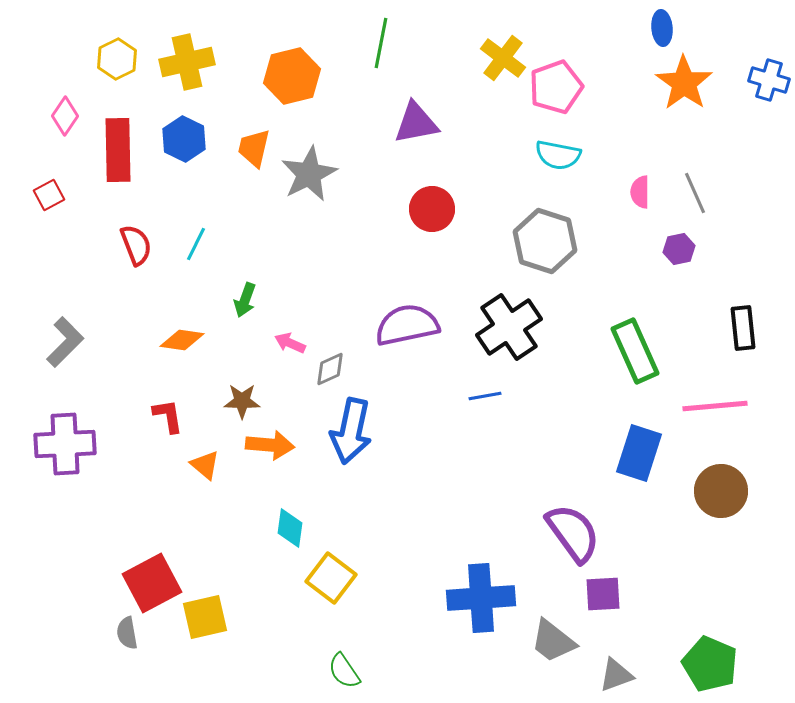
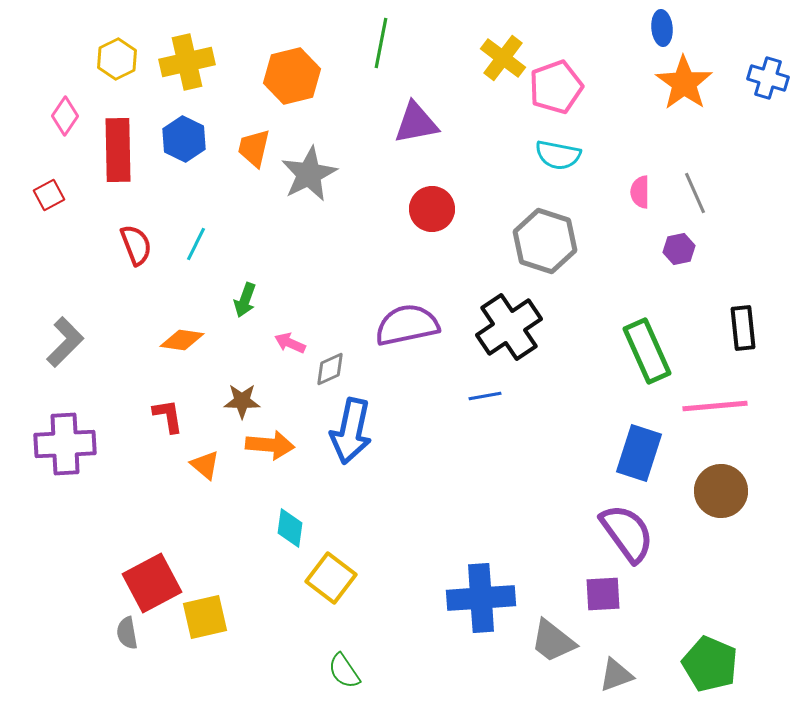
blue cross at (769, 80): moved 1 px left, 2 px up
green rectangle at (635, 351): moved 12 px right
purple semicircle at (573, 533): moved 54 px right
